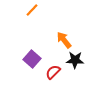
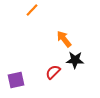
orange arrow: moved 1 px up
purple square: moved 16 px left, 21 px down; rotated 36 degrees clockwise
